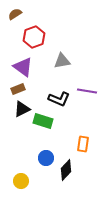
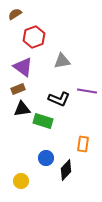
black triangle: rotated 18 degrees clockwise
